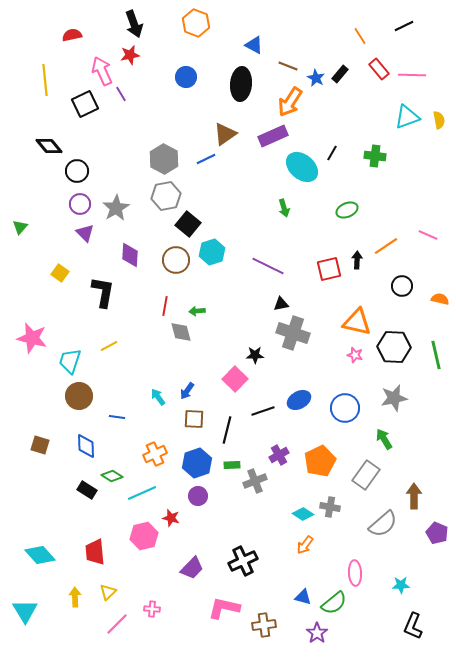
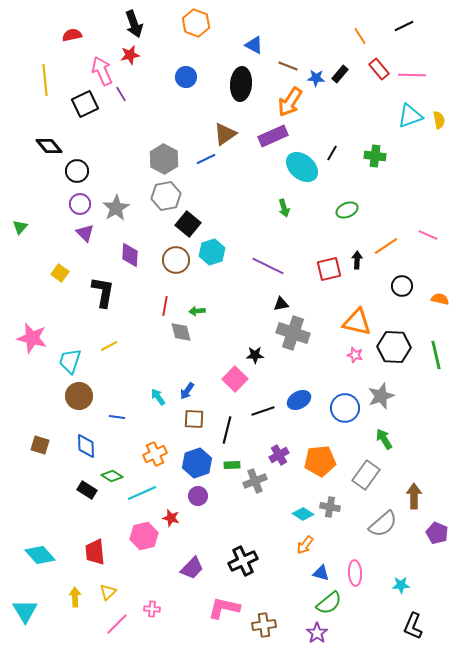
blue star at (316, 78): rotated 24 degrees counterclockwise
cyan triangle at (407, 117): moved 3 px right, 1 px up
gray star at (394, 398): moved 13 px left, 2 px up; rotated 8 degrees counterclockwise
orange pentagon at (320, 461): rotated 20 degrees clockwise
blue triangle at (303, 597): moved 18 px right, 24 px up
green semicircle at (334, 603): moved 5 px left
